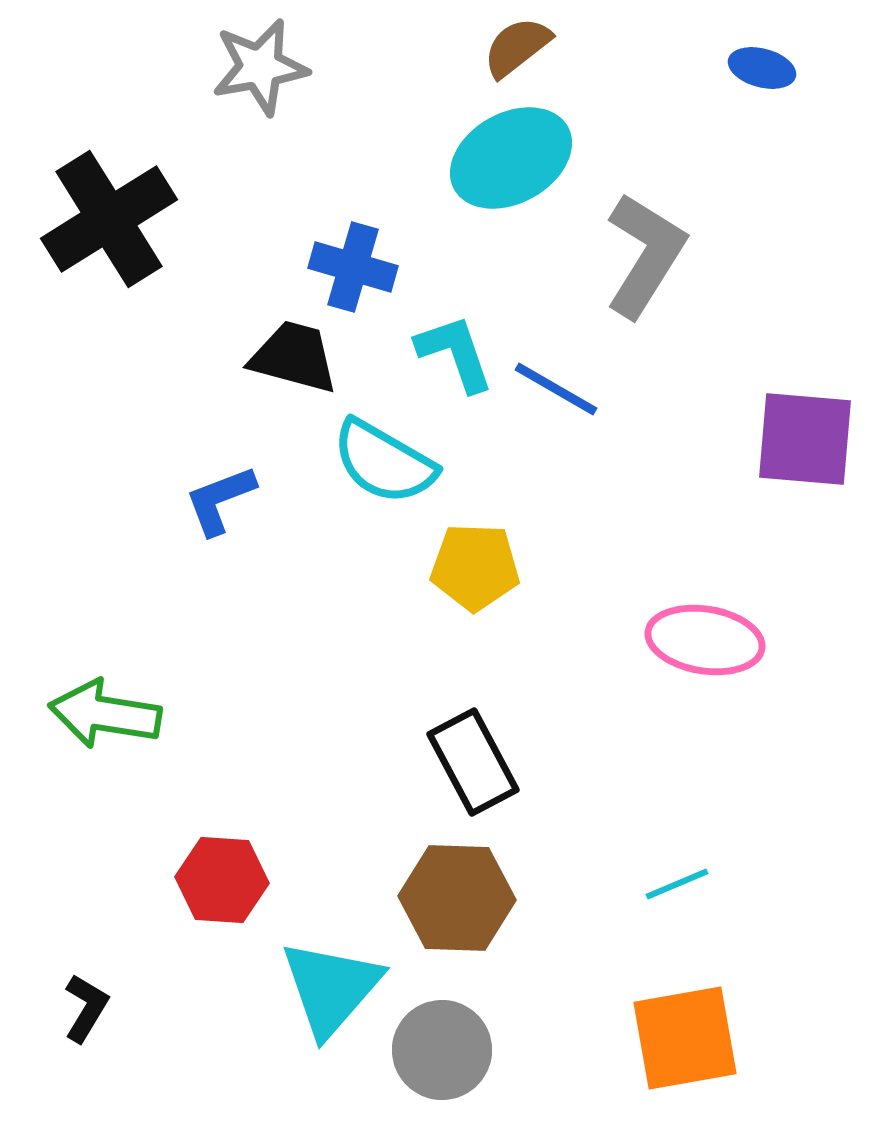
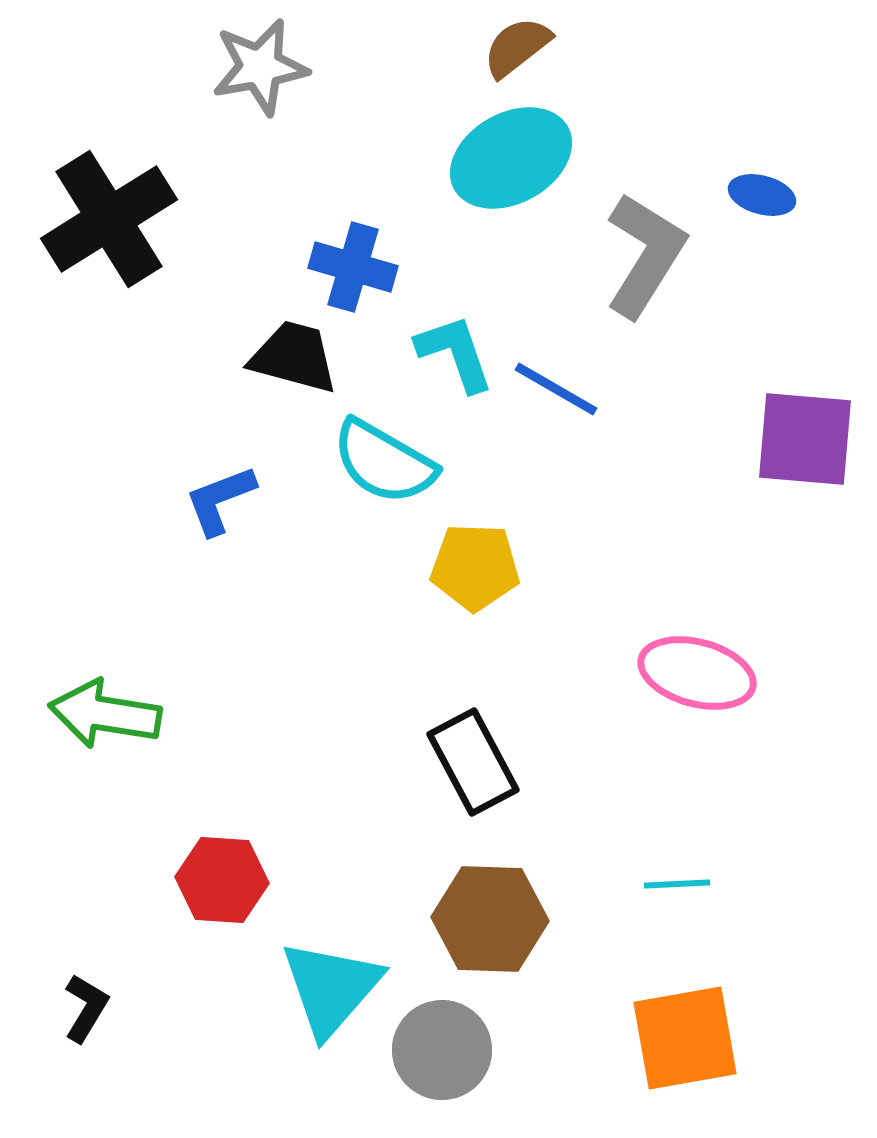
blue ellipse: moved 127 px down
pink ellipse: moved 8 px left, 33 px down; rotated 6 degrees clockwise
cyan line: rotated 20 degrees clockwise
brown hexagon: moved 33 px right, 21 px down
